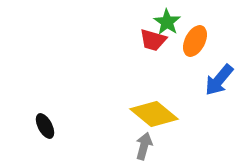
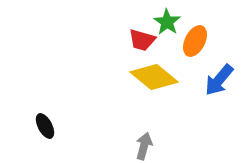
red trapezoid: moved 11 px left
yellow diamond: moved 37 px up
